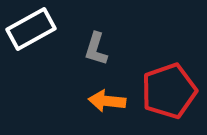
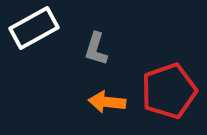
white rectangle: moved 3 px right, 1 px up
orange arrow: moved 1 px down
